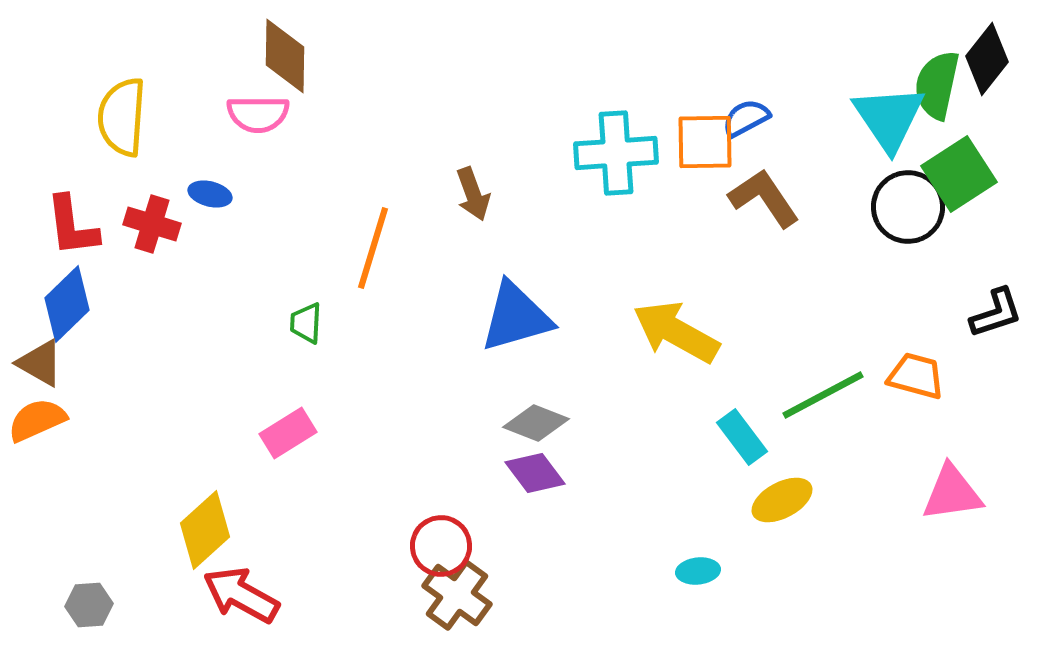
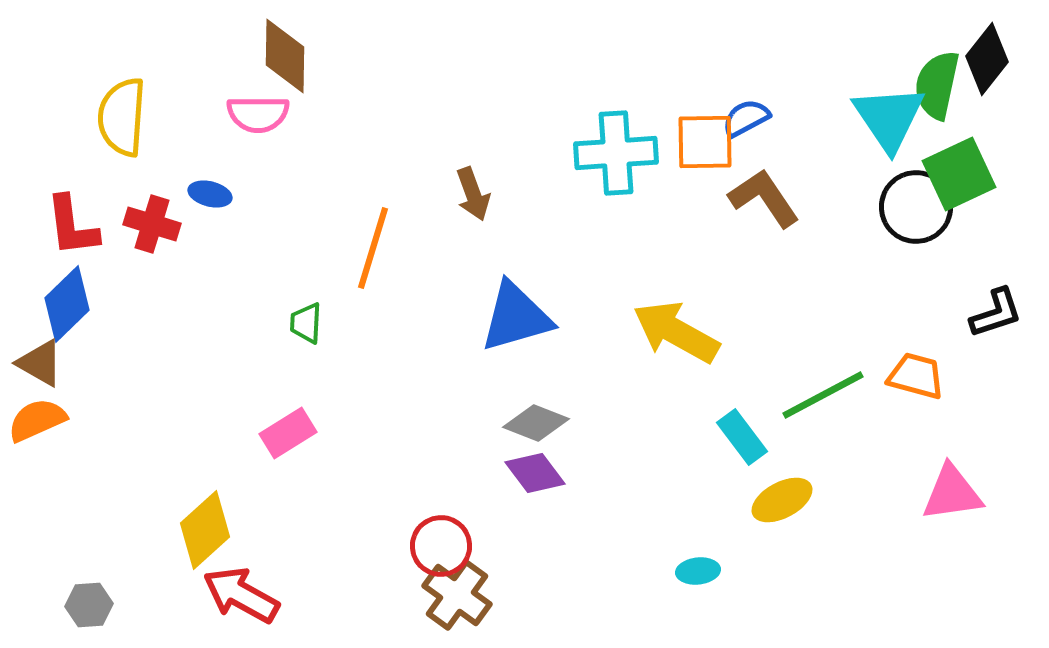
green square: rotated 8 degrees clockwise
black circle: moved 8 px right
